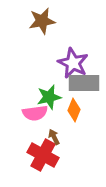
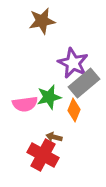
gray rectangle: rotated 40 degrees counterclockwise
pink semicircle: moved 10 px left, 9 px up
brown arrow: rotated 49 degrees counterclockwise
